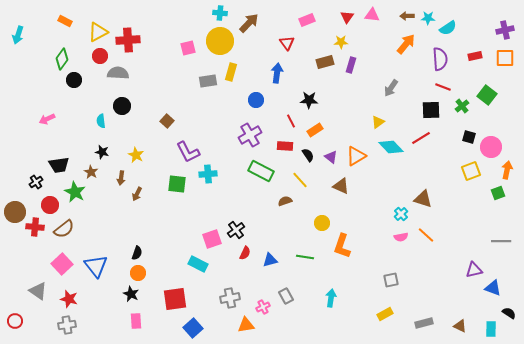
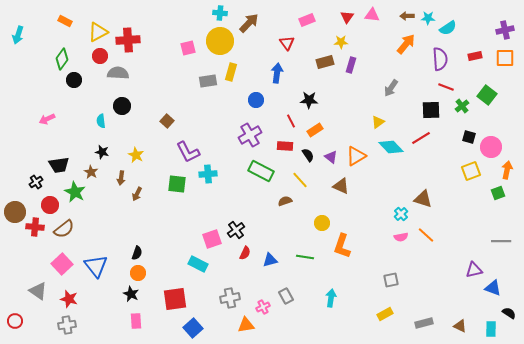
red line at (443, 87): moved 3 px right
